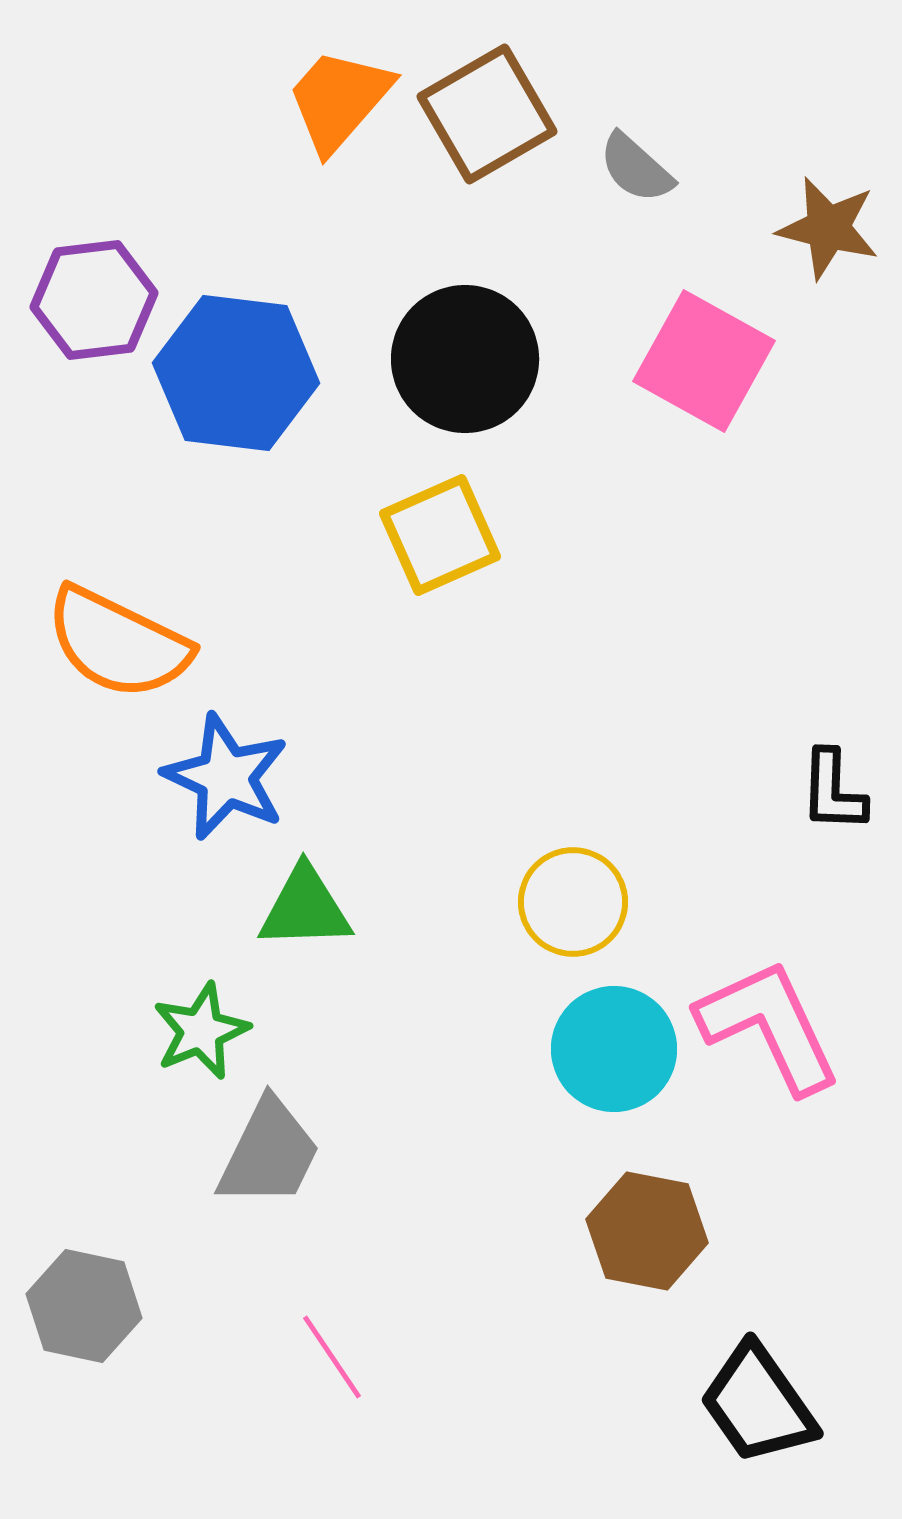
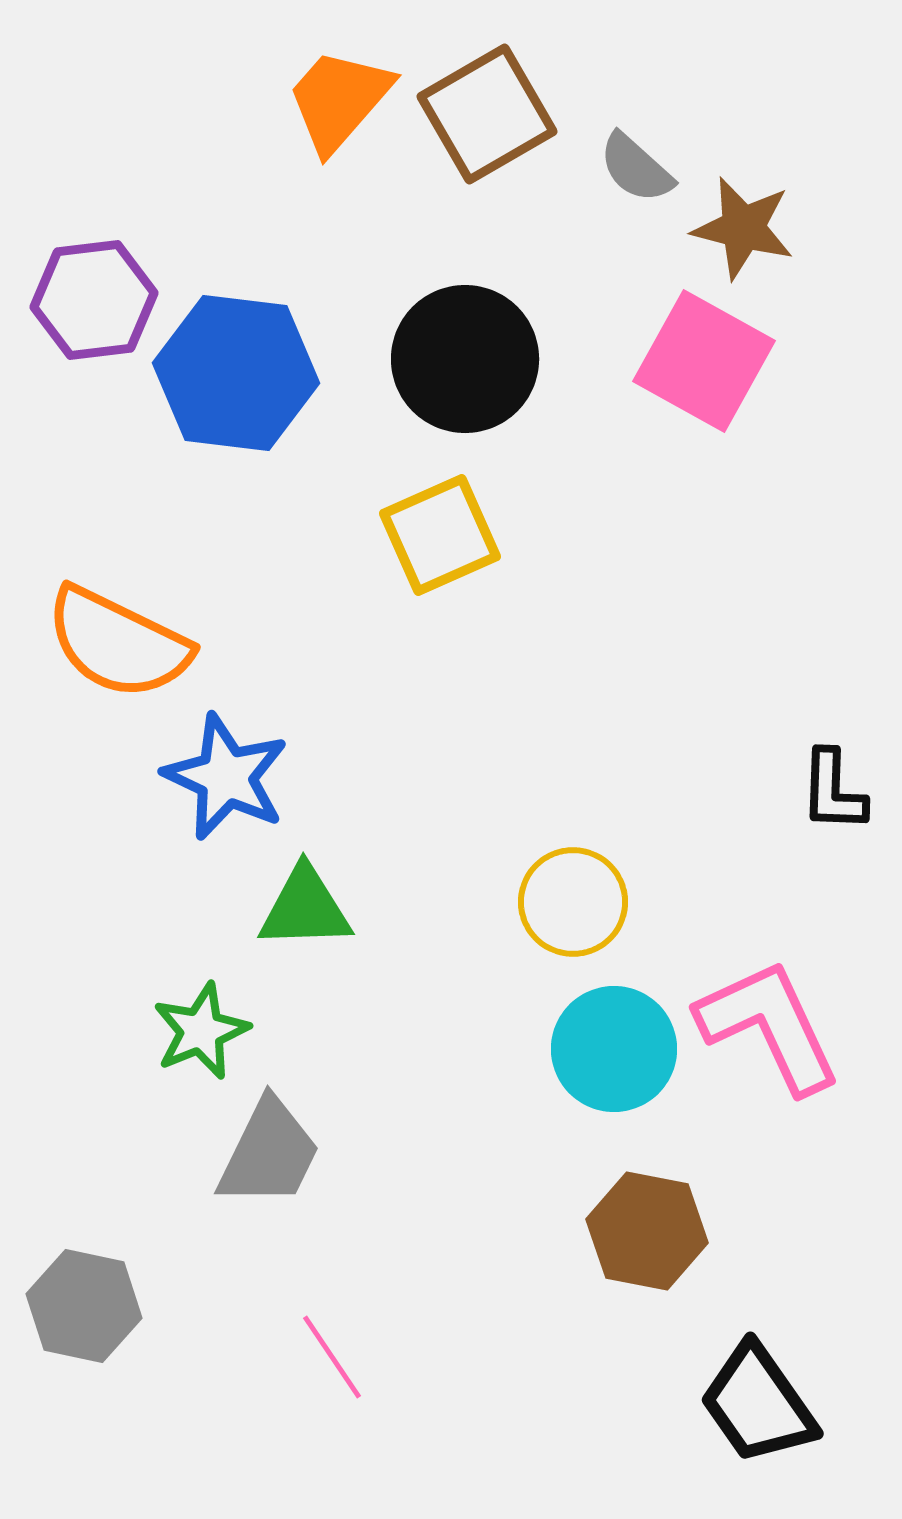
brown star: moved 85 px left
